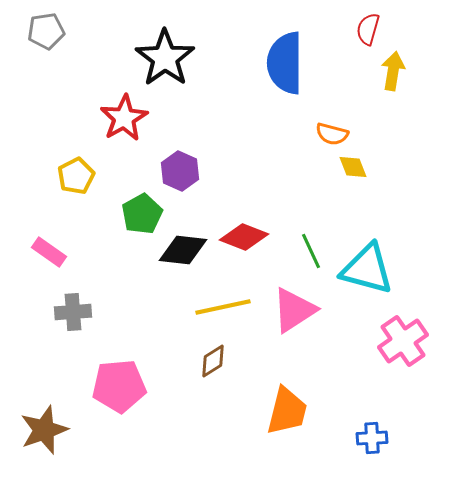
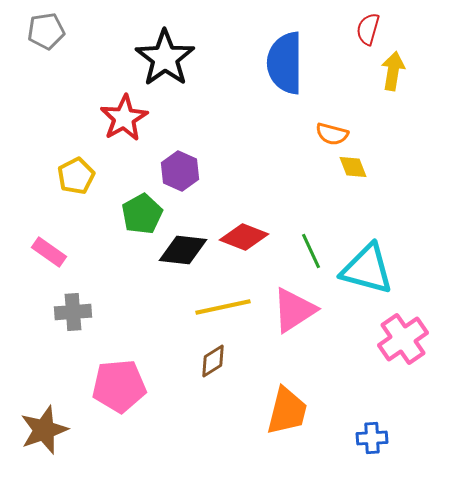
pink cross: moved 2 px up
